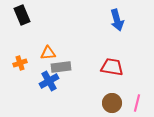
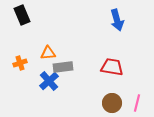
gray rectangle: moved 2 px right
blue cross: rotated 12 degrees counterclockwise
